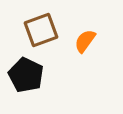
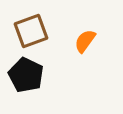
brown square: moved 10 px left, 1 px down
